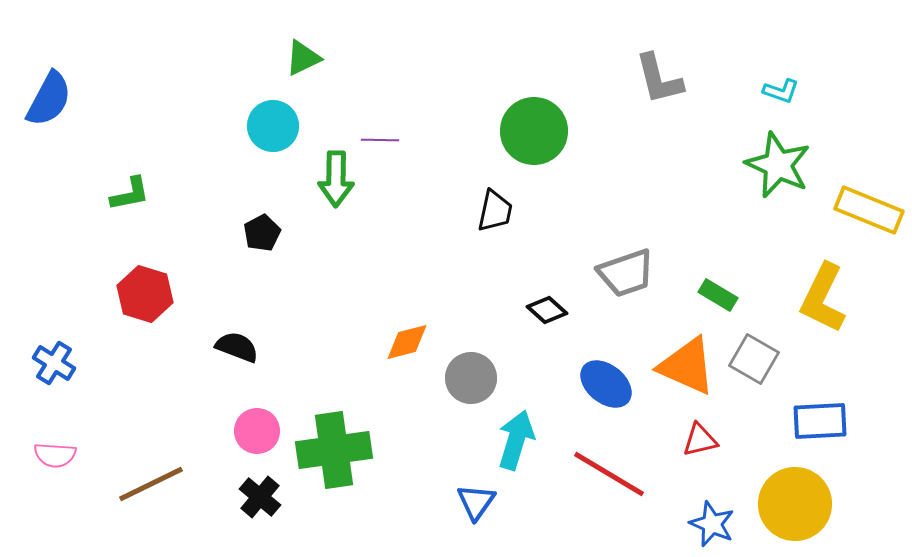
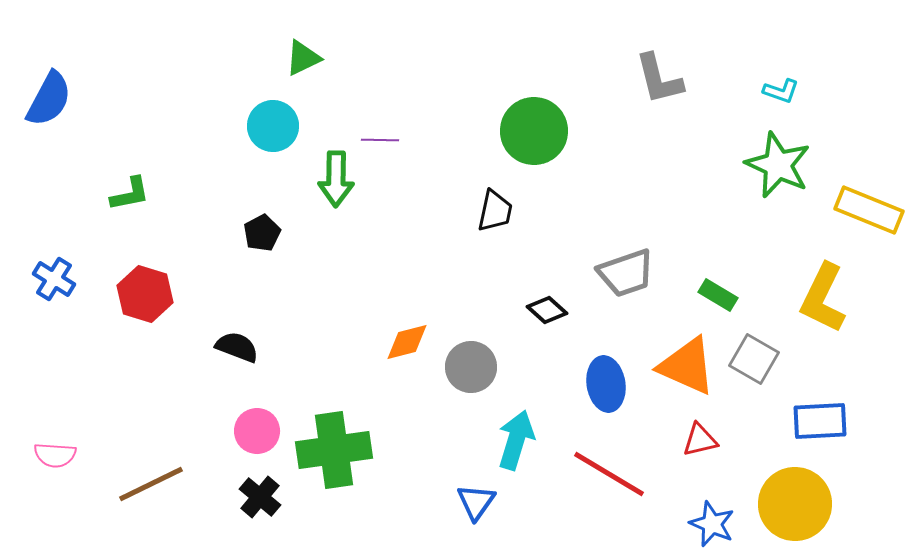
blue cross: moved 84 px up
gray circle: moved 11 px up
blue ellipse: rotated 42 degrees clockwise
